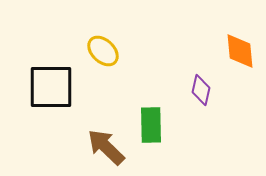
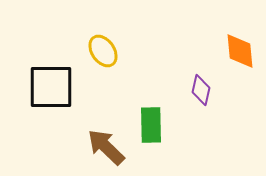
yellow ellipse: rotated 12 degrees clockwise
